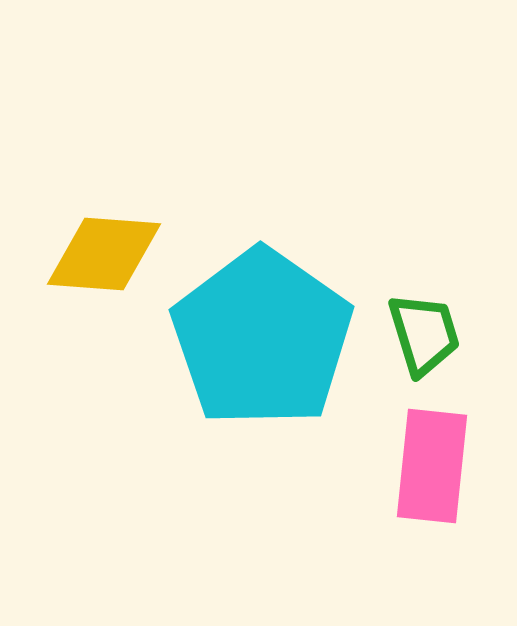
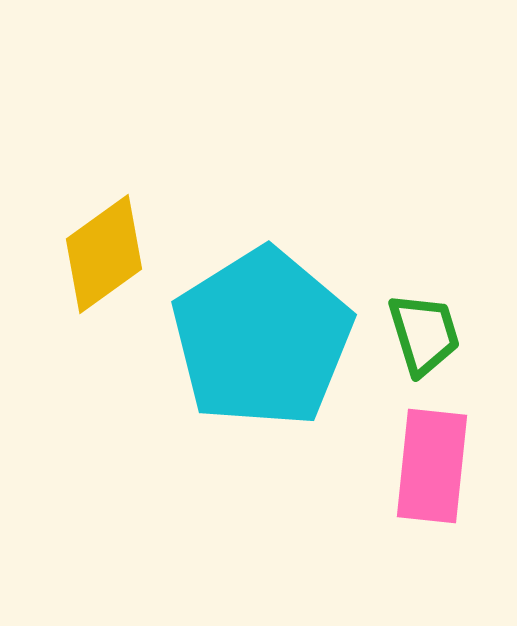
yellow diamond: rotated 40 degrees counterclockwise
cyan pentagon: rotated 5 degrees clockwise
